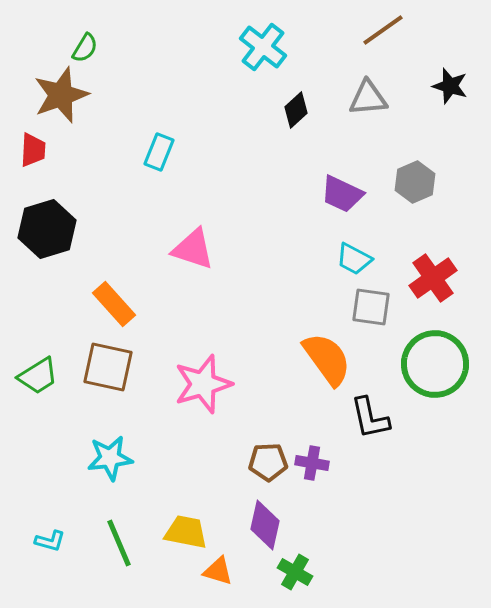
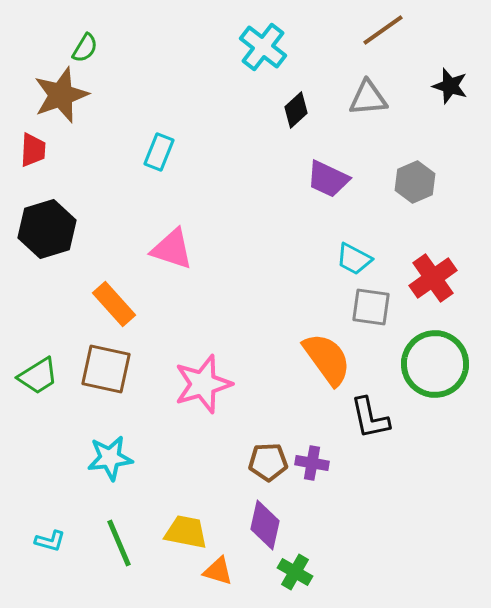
purple trapezoid: moved 14 px left, 15 px up
pink triangle: moved 21 px left
brown square: moved 2 px left, 2 px down
